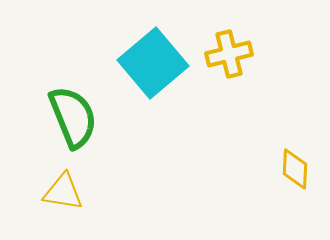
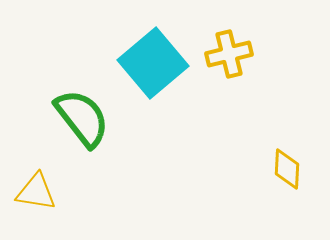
green semicircle: moved 9 px right, 1 px down; rotated 16 degrees counterclockwise
yellow diamond: moved 8 px left
yellow triangle: moved 27 px left
